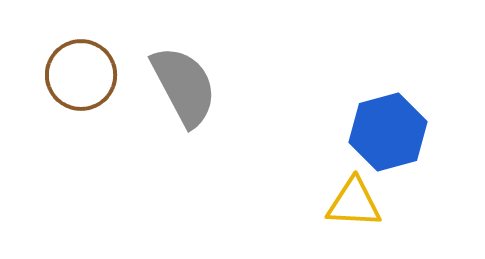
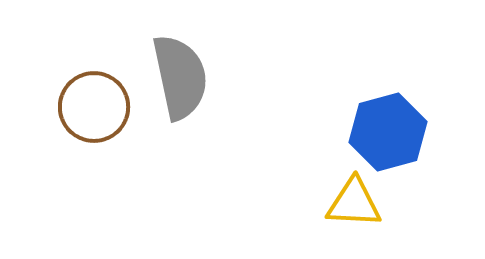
brown circle: moved 13 px right, 32 px down
gray semicircle: moved 4 px left, 9 px up; rotated 16 degrees clockwise
